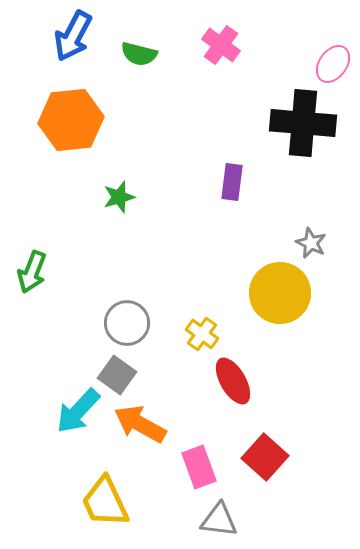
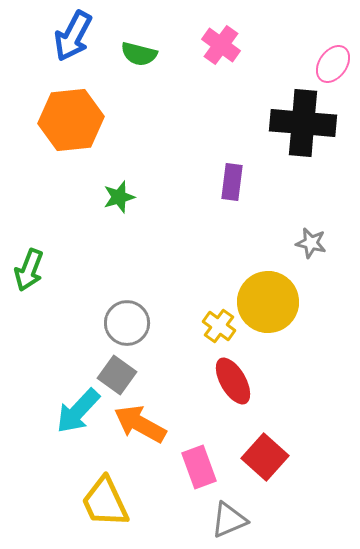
gray star: rotated 12 degrees counterclockwise
green arrow: moved 3 px left, 2 px up
yellow circle: moved 12 px left, 9 px down
yellow cross: moved 17 px right, 8 px up
gray triangle: moved 10 px right; rotated 30 degrees counterclockwise
